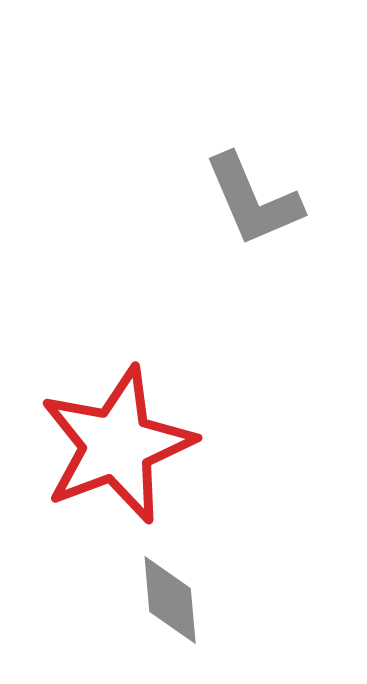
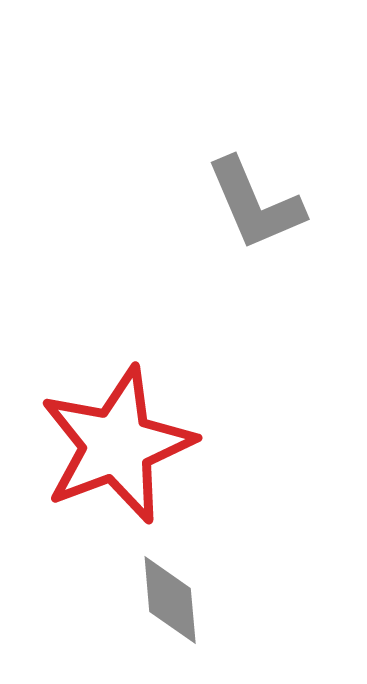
gray L-shape: moved 2 px right, 4 px down
